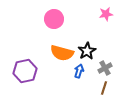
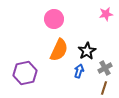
orange semicircle: moved 3 px left, 3 px up; rotated 80 degrees counterclockwise
purple hexagon: moved 2 px down
